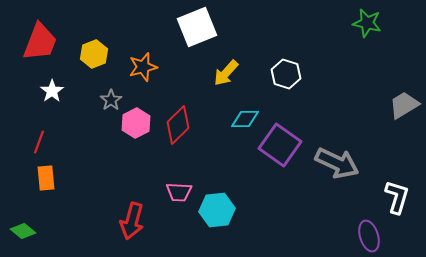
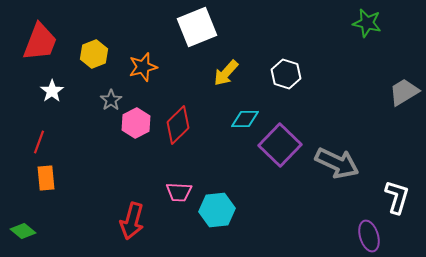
gray trapezoid: moved 13 px up
purple square: rotated 9 degrees clockwise
